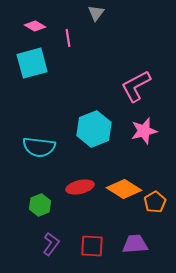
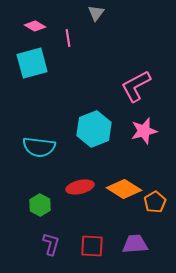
green hexagon: rotated 10 degrees counterclockwise
purple L-shape: rotated 20 degrees counterclockwise
